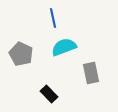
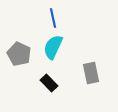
cyan semicircle: moved 11 px left; rotated 45 degrees counterclockwise
gray pentagon: moved 2 px left
black rectangle: moved 11 px up
